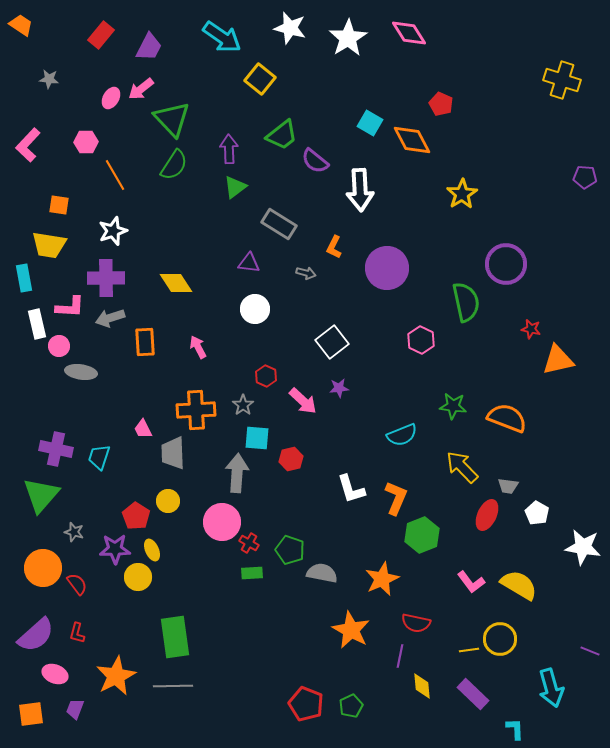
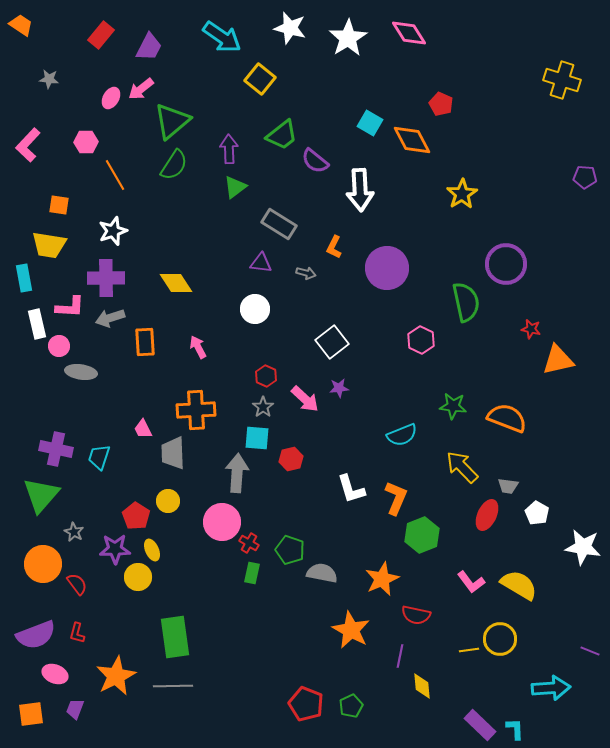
green triangle at (172, 119): moved 2 px down; rotated 33 degrees clockwise
purple triangle at (249, 263): moved 12 px right
pink arrow at (303, 401): moved 2 px right, 2 px up
gray star at (243, 405): moved 20 px right, 2 px down
gray star at (74, 532): rotated 12 degrees clockwise
orange circle at (43, 568): moved 4 px up
green rectangle at (252, 573): rotated 75 degrees counterclockwise
red semicircle at (416, 623): moved 8 px up
purple semicircle at (36, 635): rotated 21 degrees clockwise
cyan arrow at (551, 688): rotated 78 degrees counterclockwise
purple rectangle at (473, 694): moved 7 px right, 31 px down
